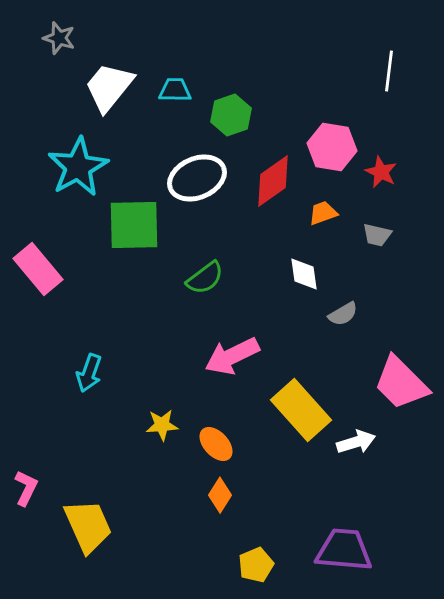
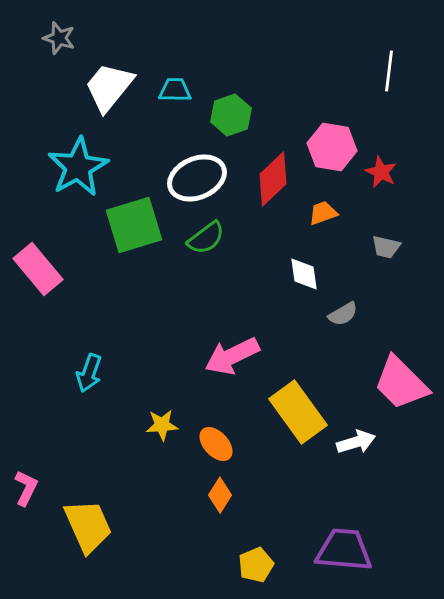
red diamond: moved 2 px up; rotated 8 degrees counterclockwise
green square: rotated 16 degrees counterclockwise
gray trapezoid: moved 9 px right, 12 px down
green semicircle: moved 1 px right, 40 px up
yellow rectangle: moved 3 px left, 2 px down; rotated 6 degrees clockwise
